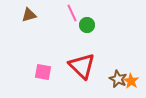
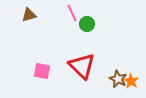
green circle: moved 1 px up
pink square: moved 1 px left, 1 px up
